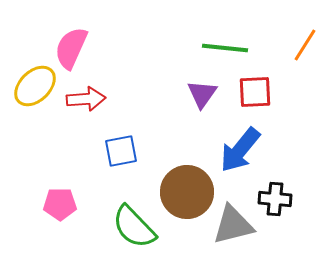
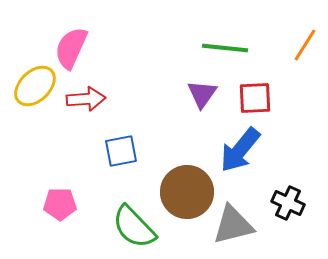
red square: moved 6 px down
black cross: moved 13 px right, 4 px down; rotated 20 degrees clockwise
